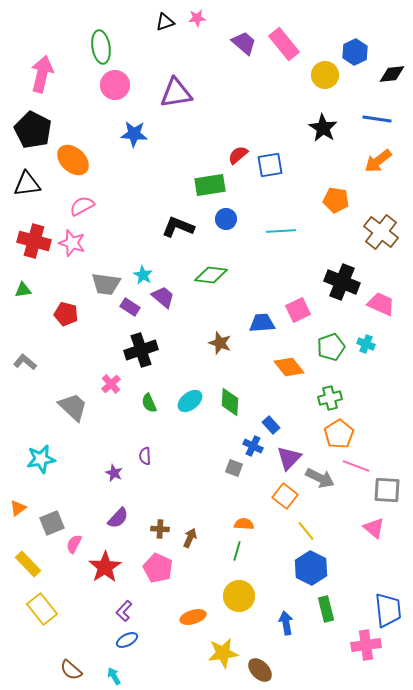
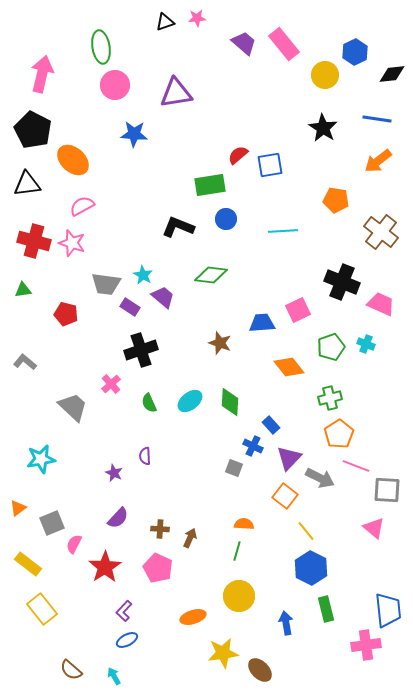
cyan line at (281, 231): moved 2 px right
yellow rectangle at (28, 564): rotated 8 degrees counterclockwise
